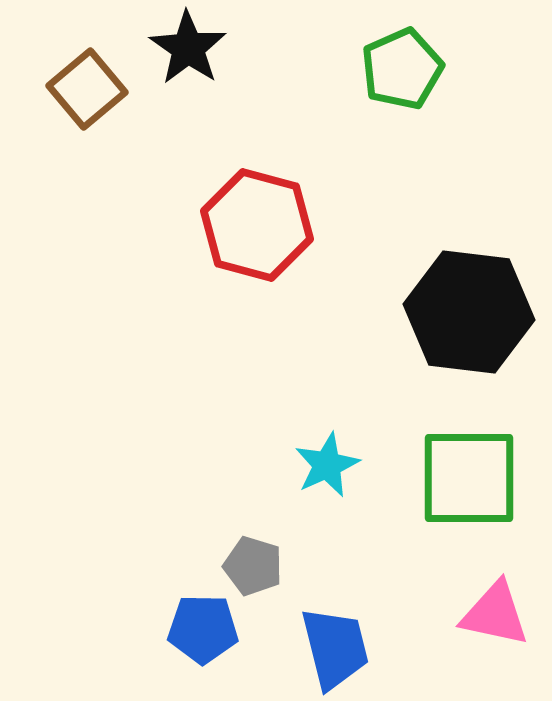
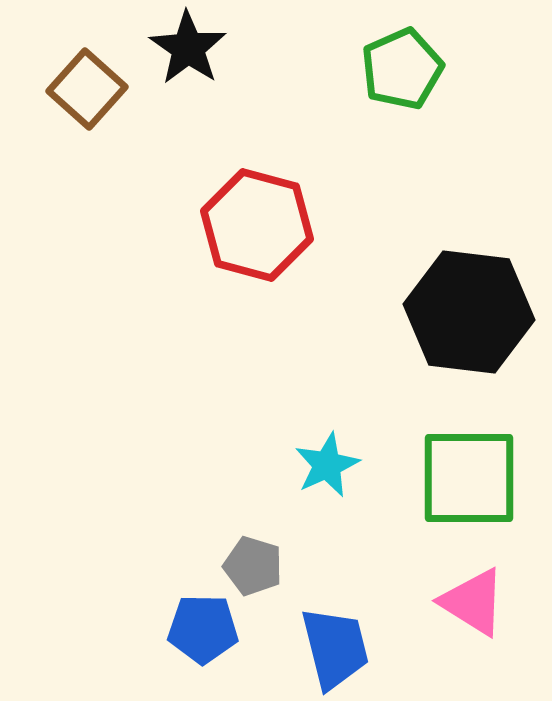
brown square: rotated 8 degrees counterclockwise
pink triangle: moved 22 px left, 12 px up; rotated 20 degrees clockwise
